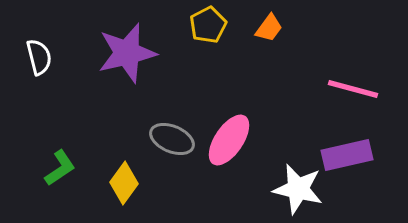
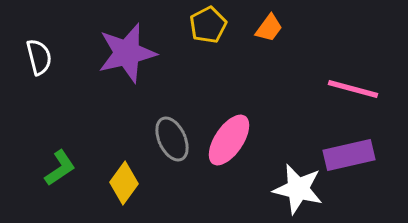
gray ellipse: rotated 42 degrees clockwise
purple rectangle: moved 2 px right
